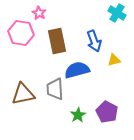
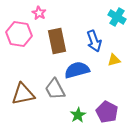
cyan cross: moved 4 px down
pink hexagon: moved 2 px left, 1 px down
gray trapezoid: rotated 25 degrees counterclockwise
